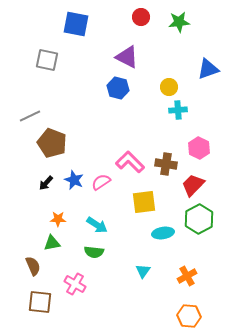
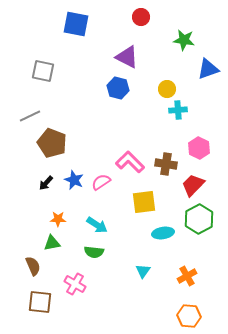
green star: moved 5 px right, 18 px down; rotated 15 degrees clockwise
gray square: moved 4 px left, 11 px down
yellow circle: moved 2 px left, 2 px down
